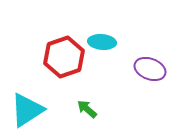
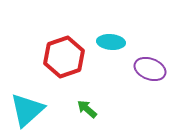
cyan ellipse: moved 9 px right
cyan triangle: rotated 9 degrees counterclockwise
